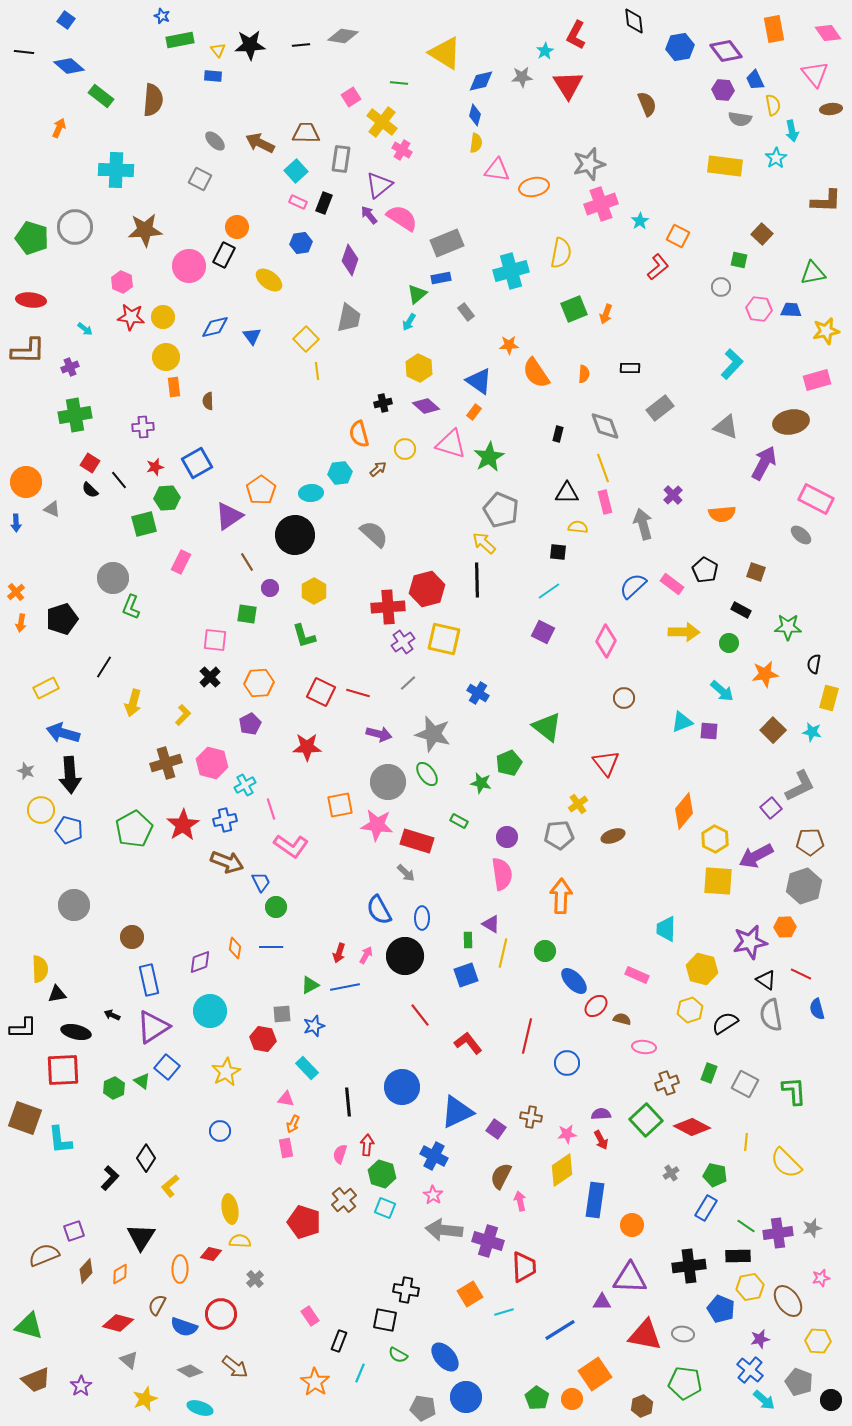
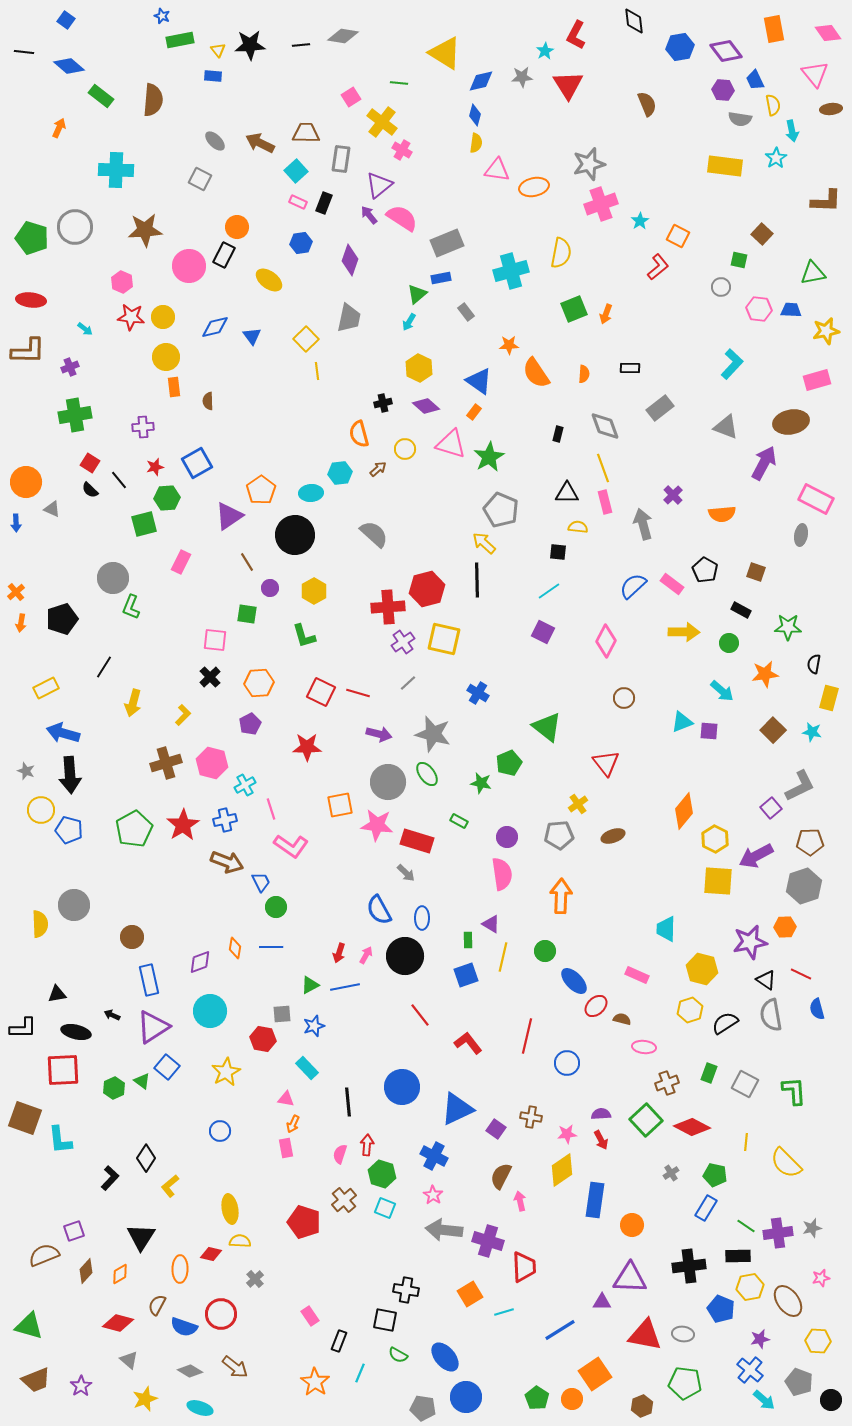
gray ellipse at (801, 535): rotated 60 degrees clockwise
yellow line at (503, 953): moved 4 px down
yellow semicircle at (40, 969): moved 45 px up
blue triangle at (457, 1112): moved 3 px up
